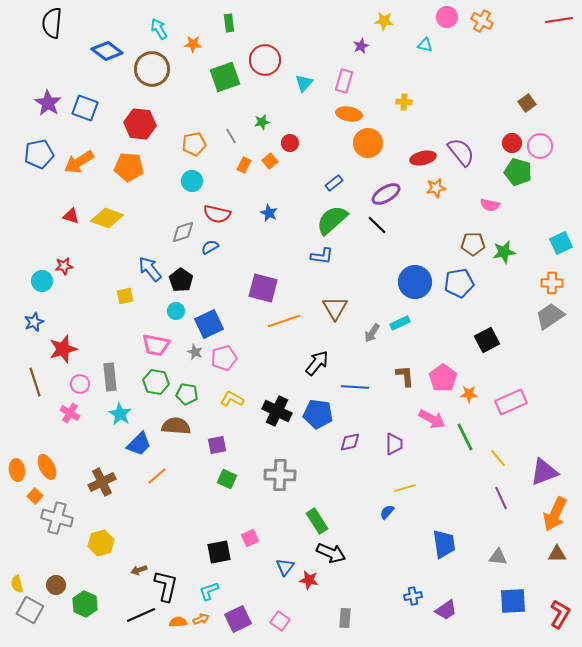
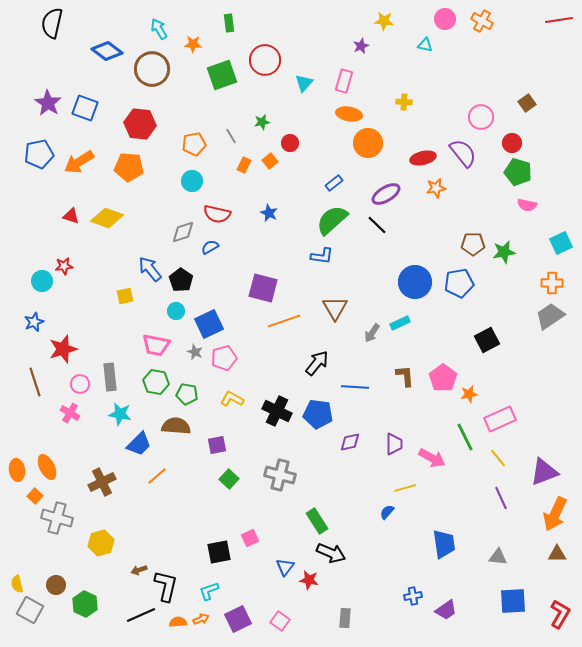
pink circle at (447, 17): moved 2 px left, 2 px down
black semicircle at (52, 23): rotated 8 degrees clockwise
green square at (225, 77): moved 3 px left, 2 px up
pink circle at (540, 146): moved 59 px left, 29 px up
purple semicircle at (461, 152): moved 2 px right, 1 px down
pink semicircle at (490, 205): moved 37 px right
orange star at (469, 394): rotated 12 degrees counterclockwise
pink rectangle at (511, 402): moved 11 px left, 17 px down
cyan star at (120, 414): rotated 20 degrees counterclockwise
pink arrow at (432, 419): moved 39 px down
gray cross at (280, 475): rotated 12 degrees clockwise
green square at (227, 479): moved 2 px right; rotated 18 degrees clockwise
